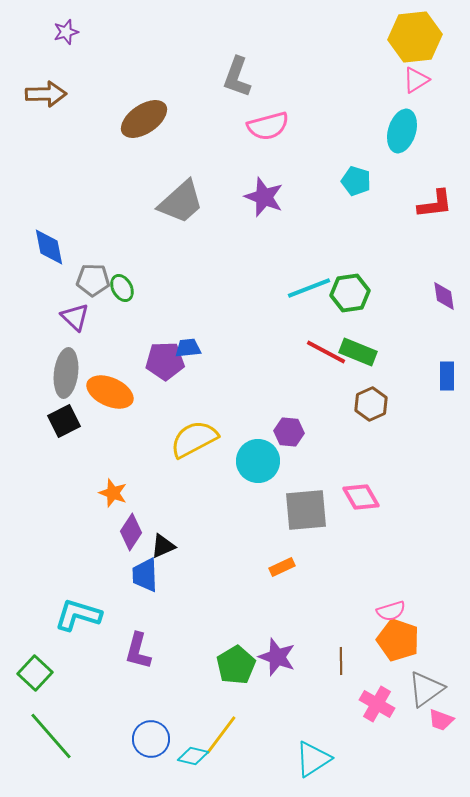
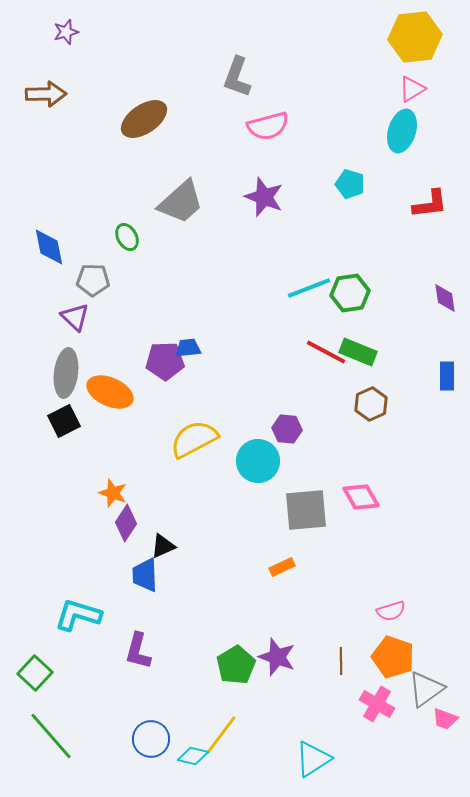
pink triangle at (416, 80): moved 4 px left, 9 px down
cyan pentagon at (356, 181): moved 6 px left, 3 px down
red L-shape at (435, 204): moved 5 px left
green ellipse at (122, 288): moved 5 px right, 51 px up
purple diamond at (444, 296): moved 1 px right, 2 px down
purple hexagon at (289, 432): moved 2 px left, 3 px up
purple diamond at (131, 532): moved 5 px left, 9 px up
orange pentagon at (398, 640): moved 5 px left, 17 px down
pink trapezoid at (441, 720): moved 4 px right, 1 px up
